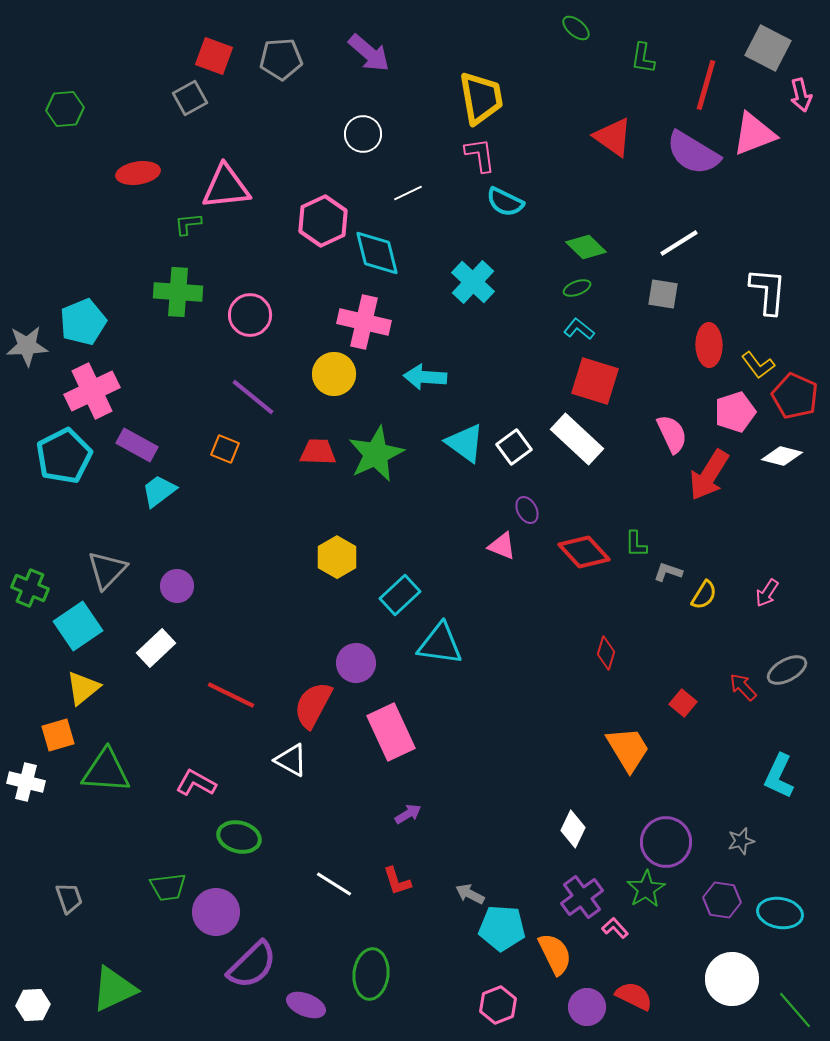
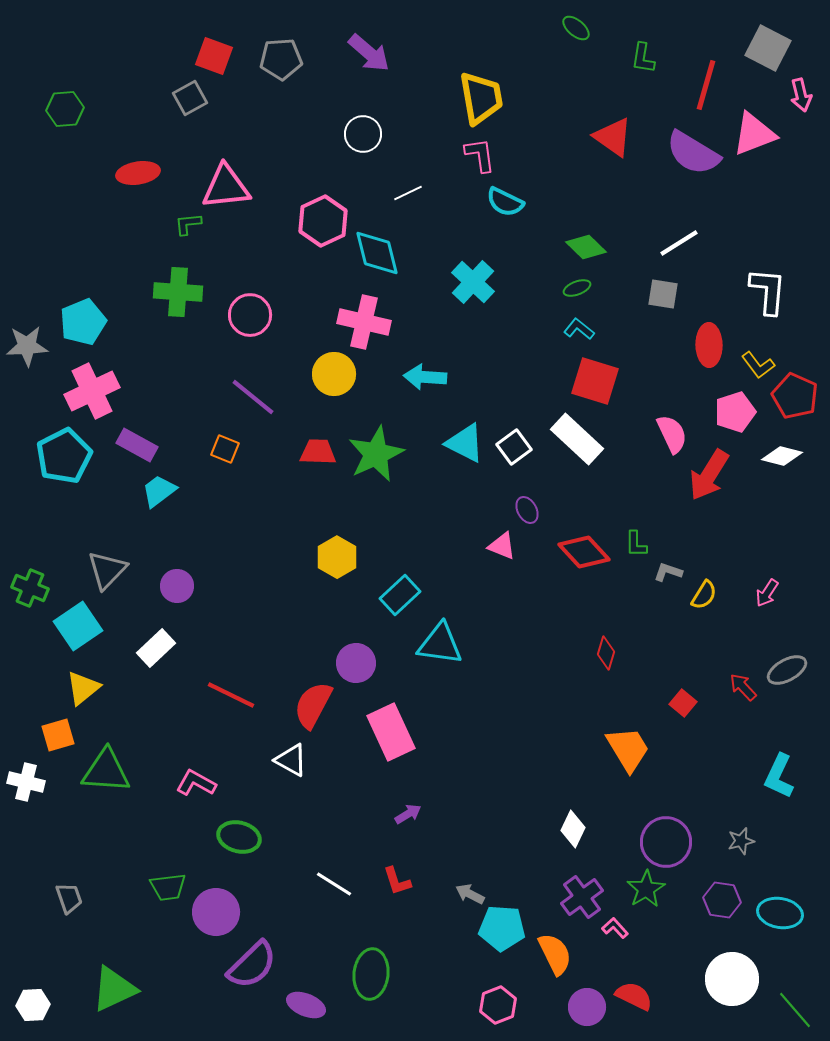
cyan triangle at (465, 443): rotated 9 degrees counterclockwise
